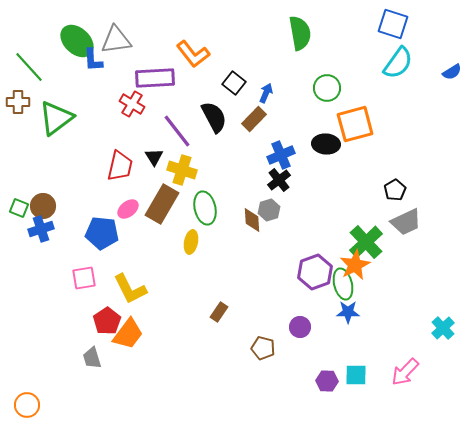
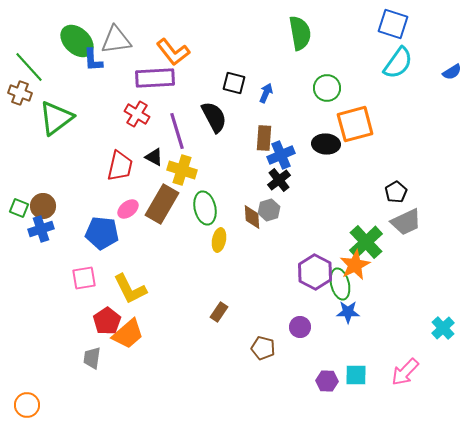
orange L-shape at (193, 54): moved 20 px left, 2 px up
black square at (234, 83): rotated 25 degrees counterclockwise
brown cross at (18, 102): moved 2 px right, 9 px up; rotated 20 degrees clockwise
red cross at (132, 104): moved 5 px right, 10 px down
brown rectangle at (254, 119): moved 10 px right, 19 px down; rotated 40 degrees counterclockwise
purple line at (177, 131): rotated 21 degrees clockwise
black triangle at (154, 157): rotated 30 degrees counterclockwise
black pentagon at (395, 190): moved 1 px right, 2 px down
brown diamond at (252, 220): moved 3 px up
yellow ellipse at (191, 242): moved 28 px right, 2 px up
purple hexagon at (315, 272): rotated 12 degrees counterclockwise
green ellipse at (343, 284): moved 3 px left
orange trapezoid at (128, 334): rotated 12 degrees clockwise
gray trapezoid at (92, 358): rotated 25 degrees clockwise
